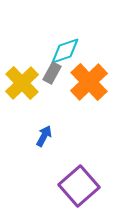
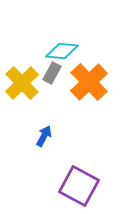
cyan diamond: moved 3 px left; rotated 24 degrees clockwise
purple square: rotated 21 degrees counterclockwise
